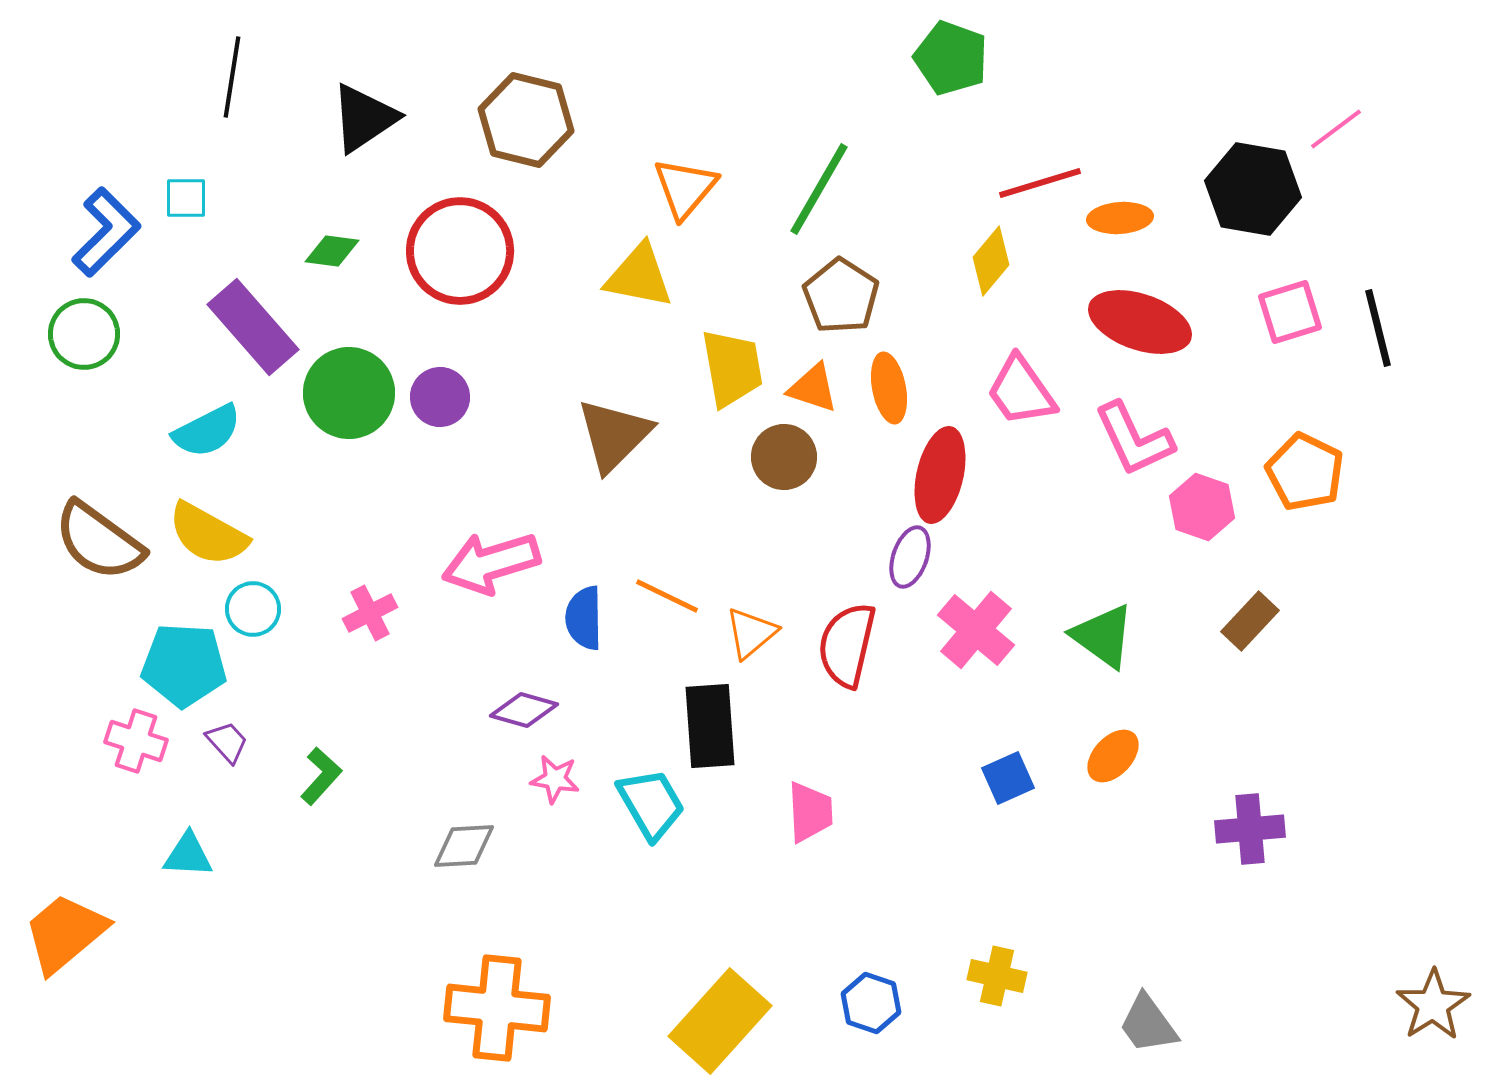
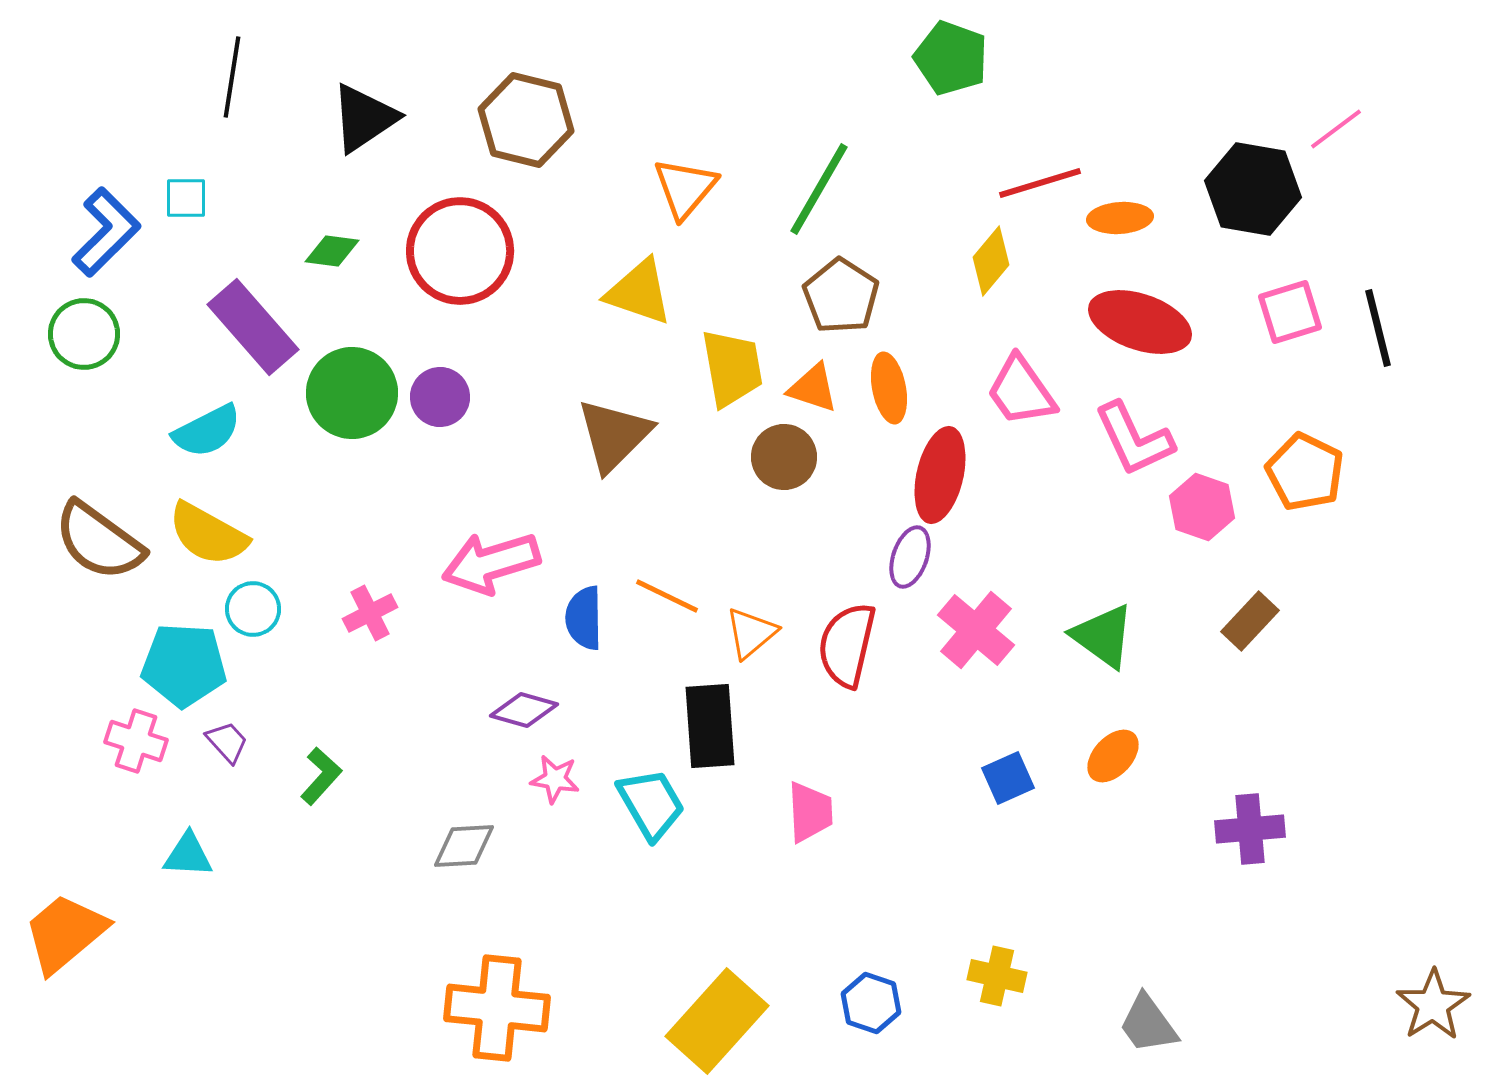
yellow triangle at (639, 276): moved 16 px down; rotated 8 degrees clockwise
green circle at (349, 393): moved 3 px right
yellow rectangle at (720, 1021): moved 3 px left
